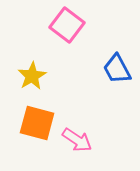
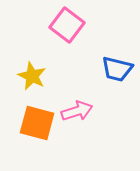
blue trapezoid: rotated 48 degrees counterclockwise
yellow star: rotated 16 degrees counterclockwise
pink arrow: moved 29 px up; rotated 52 degrees counterclockwise
